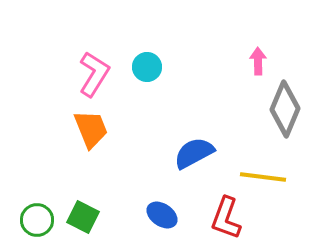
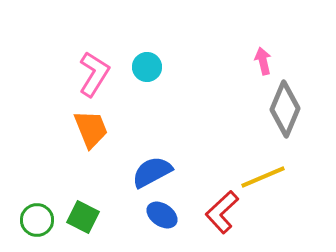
pink arrow: moved 5 px right; rotated 12 degrees counterclockwise
blue semicircle: moved 42 px left, 19 px down
yellow line: rotated 30 degrees counterclockwise
red L-shape: moved 4 px left, 6 px up; rotated 27 degrees clockwise
